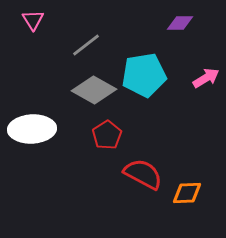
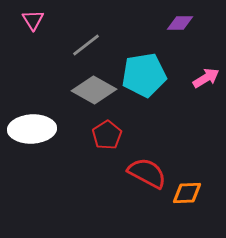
red semicircle: moved 4 px right, 1 px up
